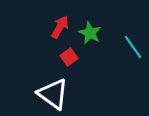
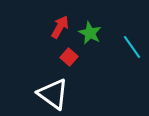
cyan line: moved 1 px left
red square: rotated 12 degrees counterclockwise
